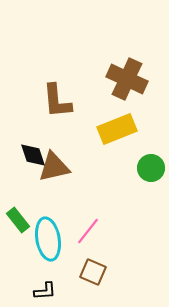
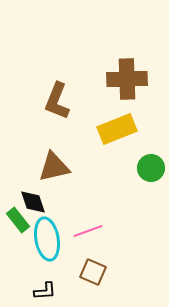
brown cross: rotated 27 degrees counterclockwise
brown L-shape: rotated 27 degrees clockwise
black diamond: moved 47 px down
pink line: rotated 32 degrees clockwise
cyan ellipse: moved 1 px left
